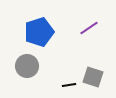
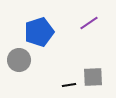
purple line: moved 5 px up
gray circle: moved 8 px left, 6 px up
gray square: rotated 20 degrees counterclockwise
